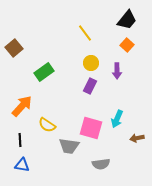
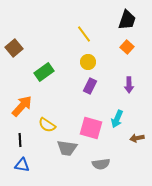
black trapezoid: rotated 20 degrees counterclockwise
yellow line: moved 1 px left, 1 px down
orange square: moved 2 px down
yellow circle: moved 3 px left, 1 px up
purple arrow: moved 12 px right, 14 px down
gray trapezoid: moved 2 px left, 2 px down
